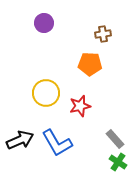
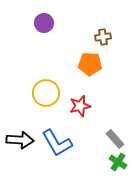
brown cross: moved 3 px down
black arrow: rotated 28 degrees clockwise
